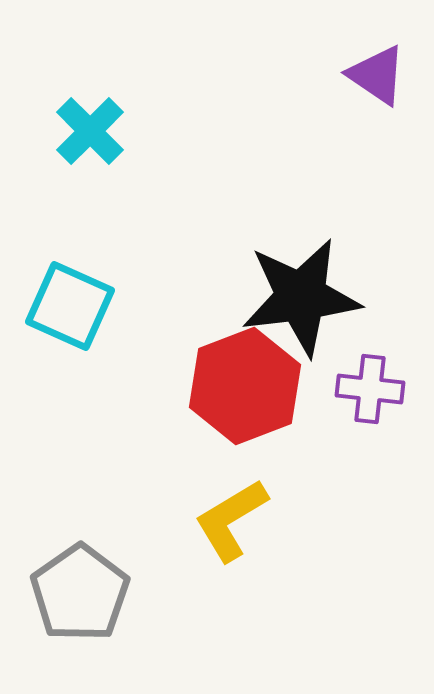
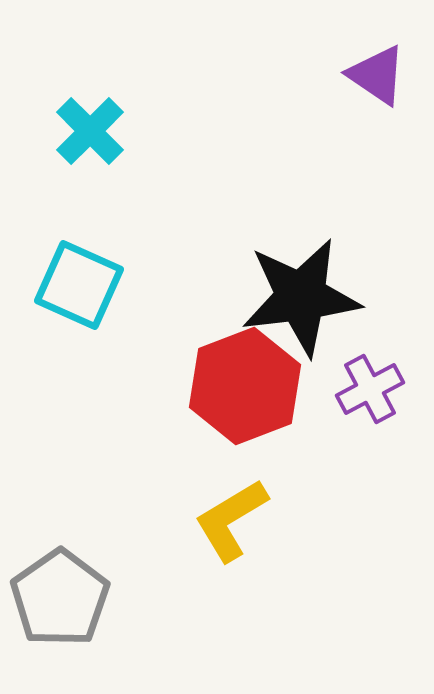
cyan square: moved 9 px right, 21 px up
purple cross: rotated 34 degrees counterclockwise
gray pentagon: moved 20 px left, 5 px down
